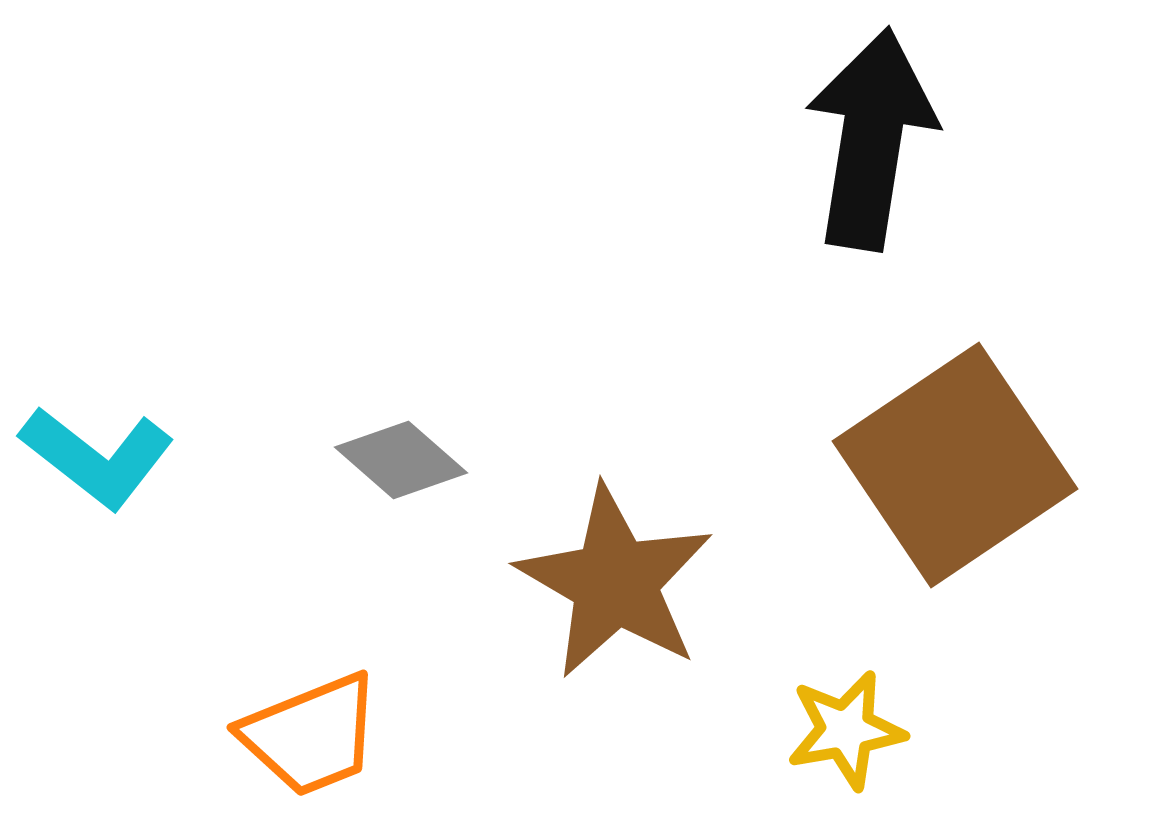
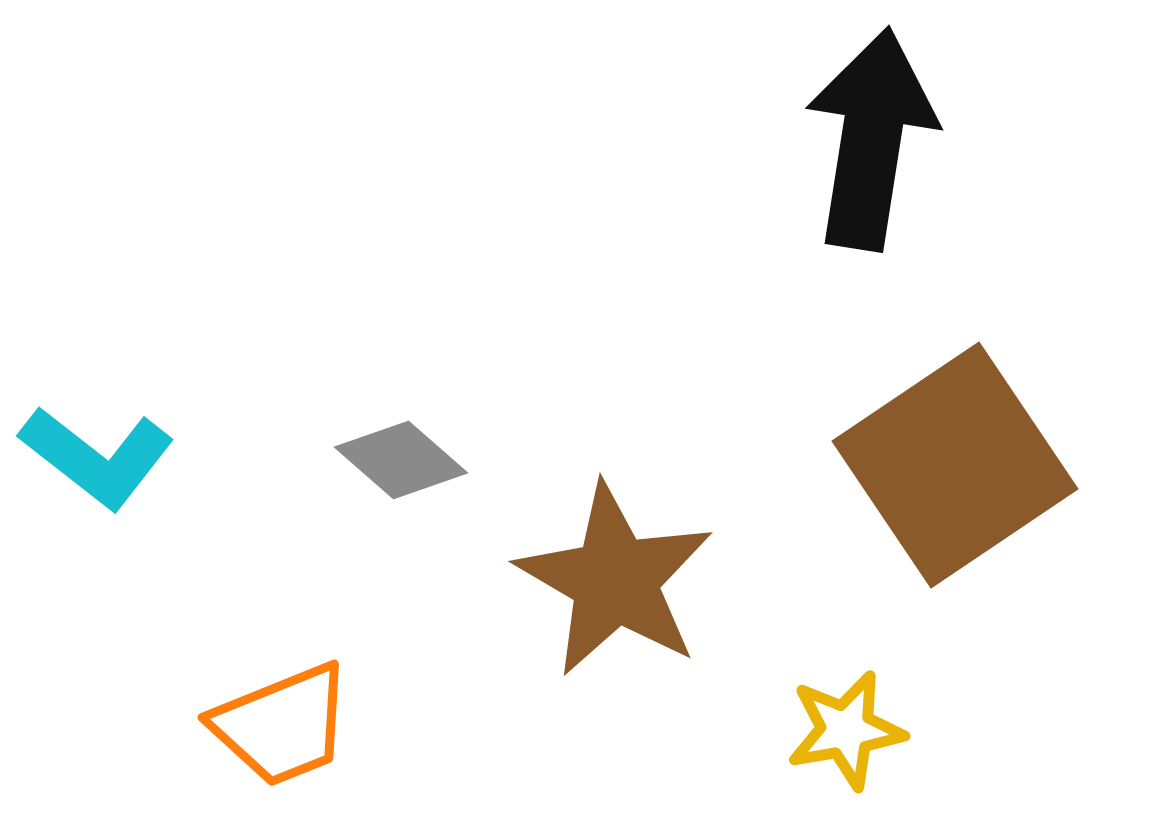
brown star: moved 2 px up
orange trapezoid: moved 29 px left, 10 px up
